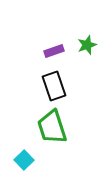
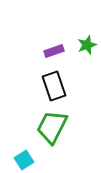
green trapezoid: rotated 45 degrees clockwise
cyan square: rotated 12 degrees clockwise
